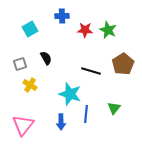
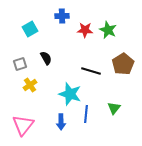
yellow cross: rotated 24 degrees clockwise
